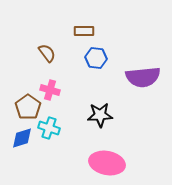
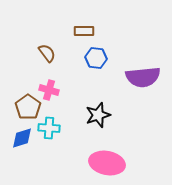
pink cross: moved 1 px left
black star: moved 2 px left; rotated 15 degrees counterclockwise
cyan cross: rotated 15 degrees counterclockwise
